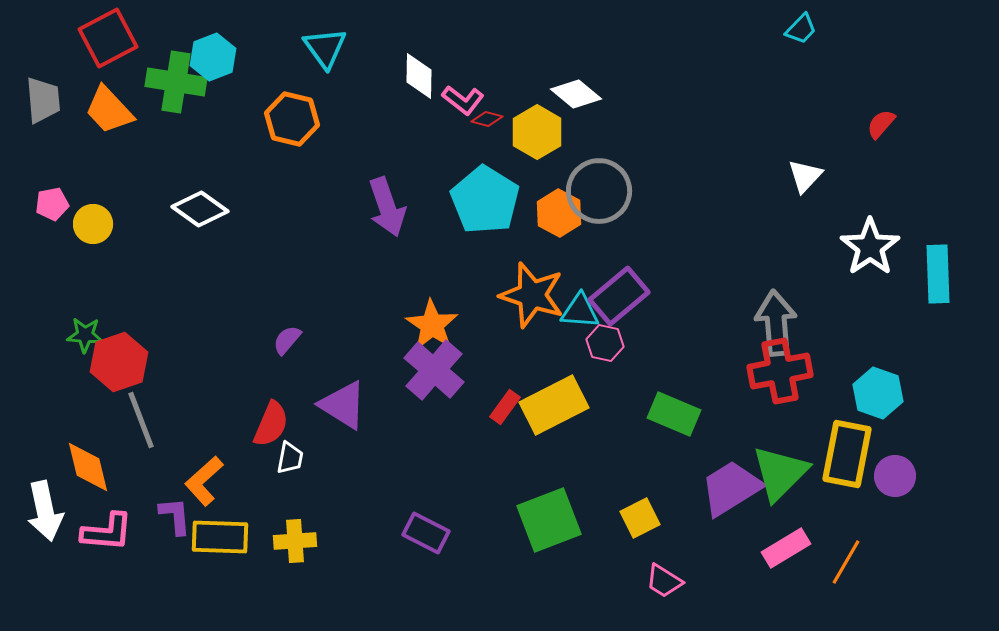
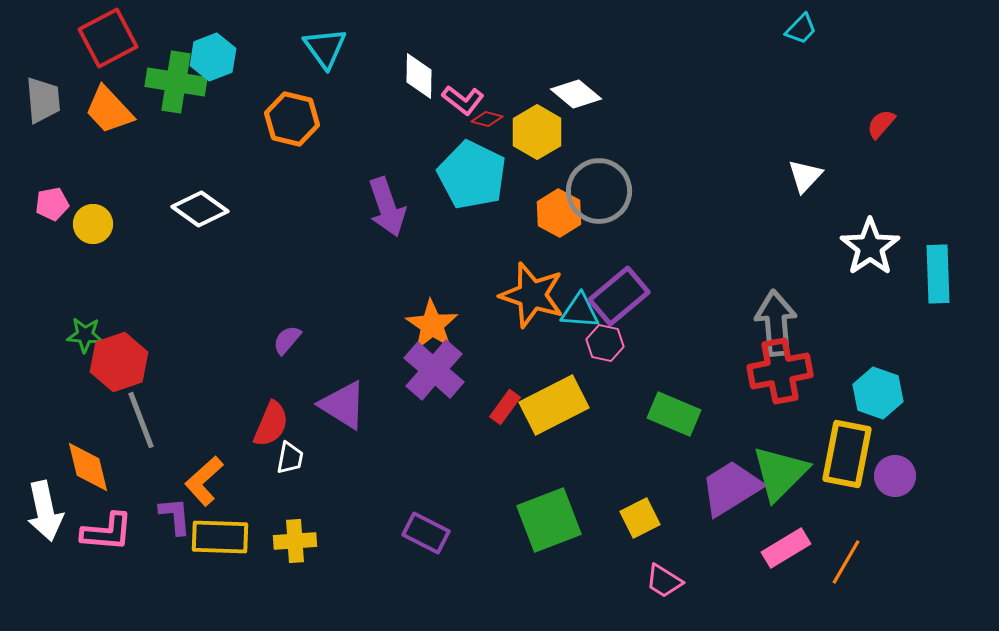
cyan pentagon at (485, 200): moved 13 px left, 25 px up; rotated 6 degrees counterclockwise
